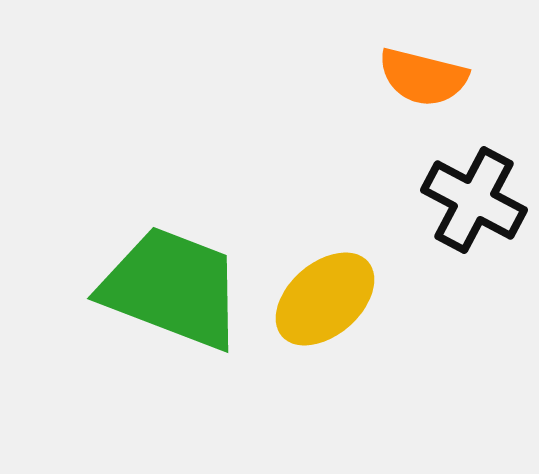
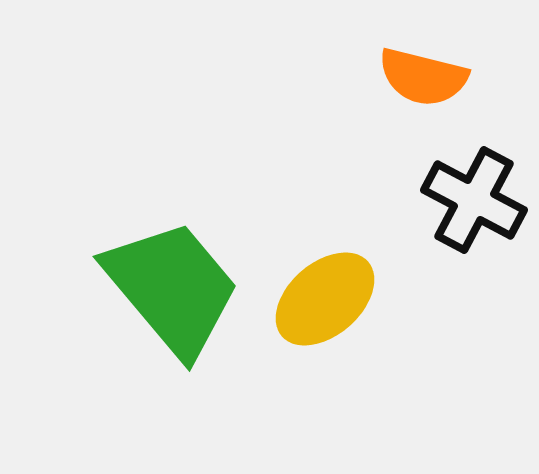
green trapezoid: rotated 29 degrees clockwise
